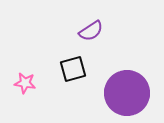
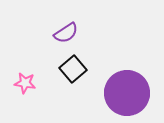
purple semicircle: moved 25 px left, 2 px down
black square: rotated 24 degrees counterclockwise
